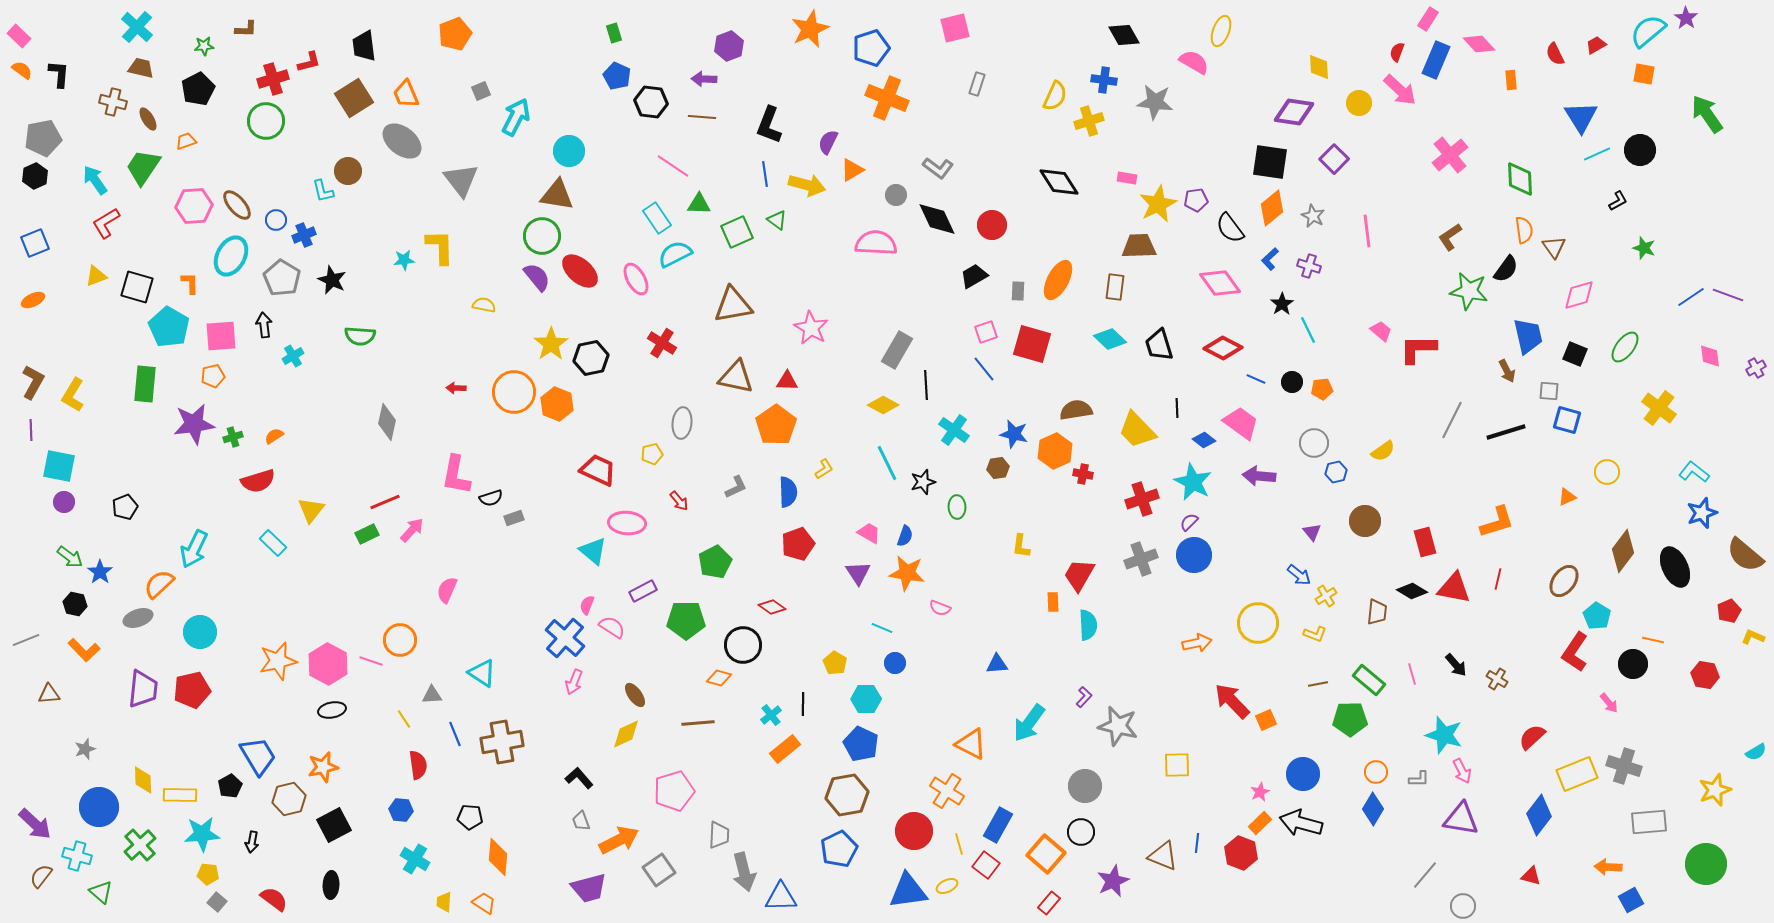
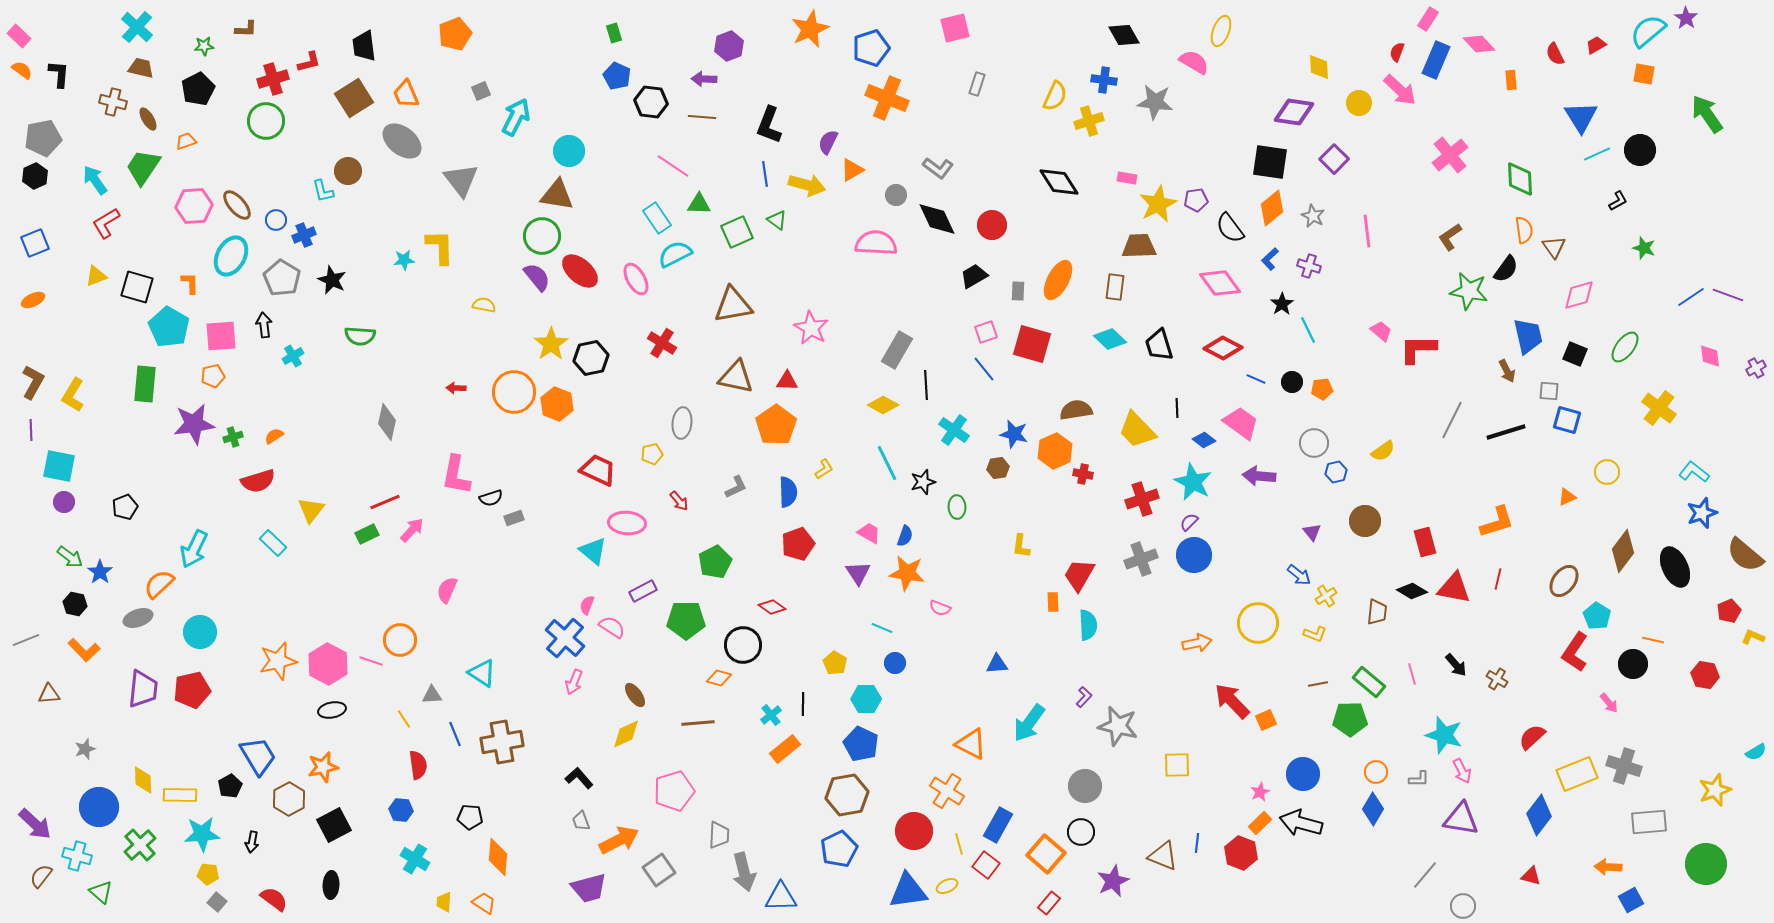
green rectangle at (1369, 680): moved 2 px down
brown hexagon at (289, 799): rotated 16 degrees counterclockwise
